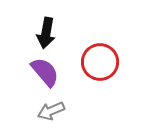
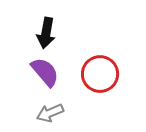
red circle: moved 12 px down
gray arrow: moved 1 px left, 2 px down
